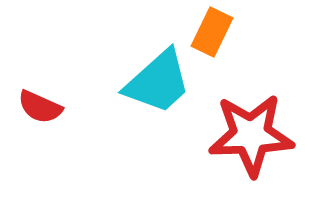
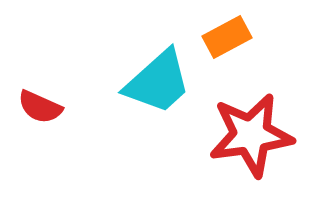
orange rectangle: moved 15 px right, 5 px down; rotated 36 degrees clockwise
red star: rotated 6 degrees counterclockwise
